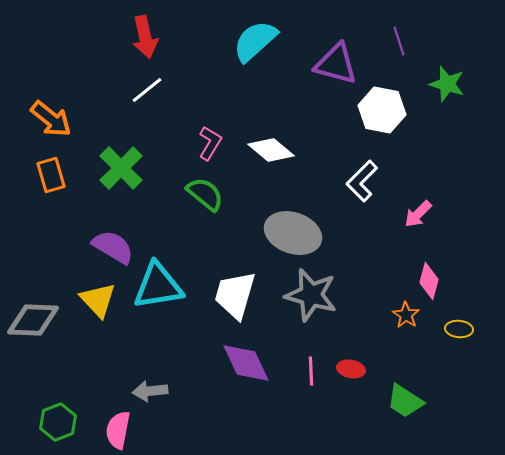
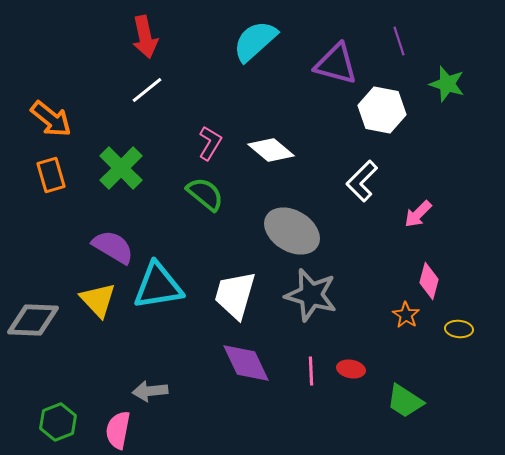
gray ellipse: moved 1 px left, 2 px up; rotated 12 degrees clockwise
